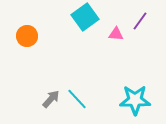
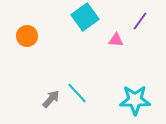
pink triangle: moved 6 px down
cyan line: moved 6 px up
